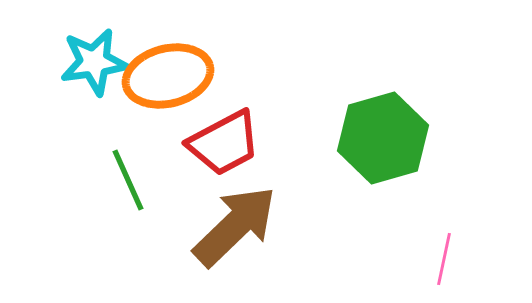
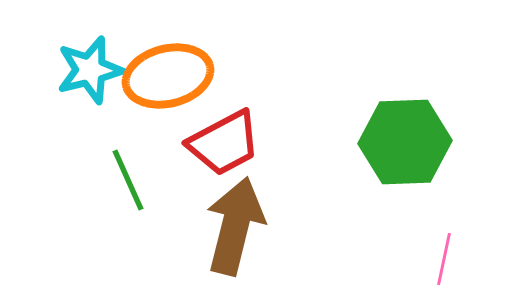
cyan star: moved 4 px left, 8 px down; rotated 6 degrees counterclockwise
green hexagon: moved 22 px right, 4 px down; rotated 14 degrees clockwise
brown arrow: rotated 32 degrees counterclockwise
